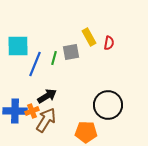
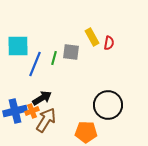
yellow rectangle: moved 3 px right
gray square: rotated 18 degrees clockwise
black arrow: moved 5 px left, 2 px down
blue cross: rotated 15 degrees counterclockwise
